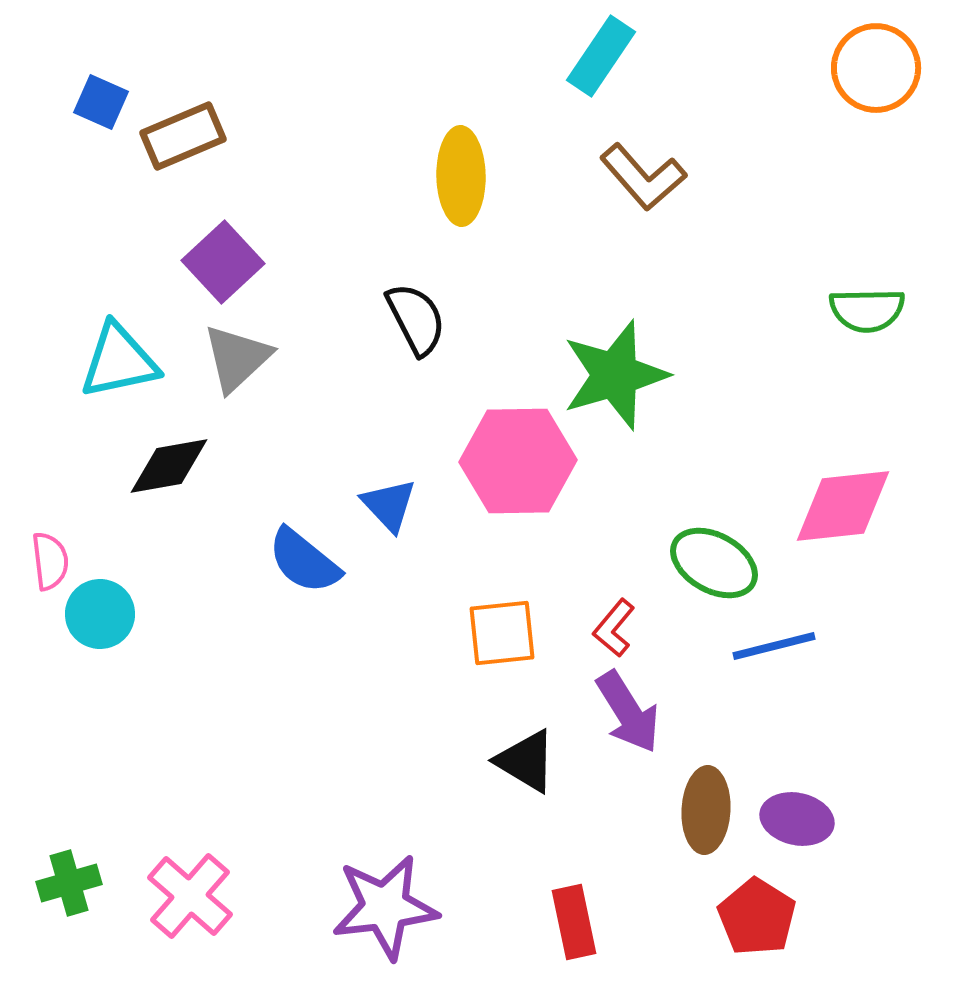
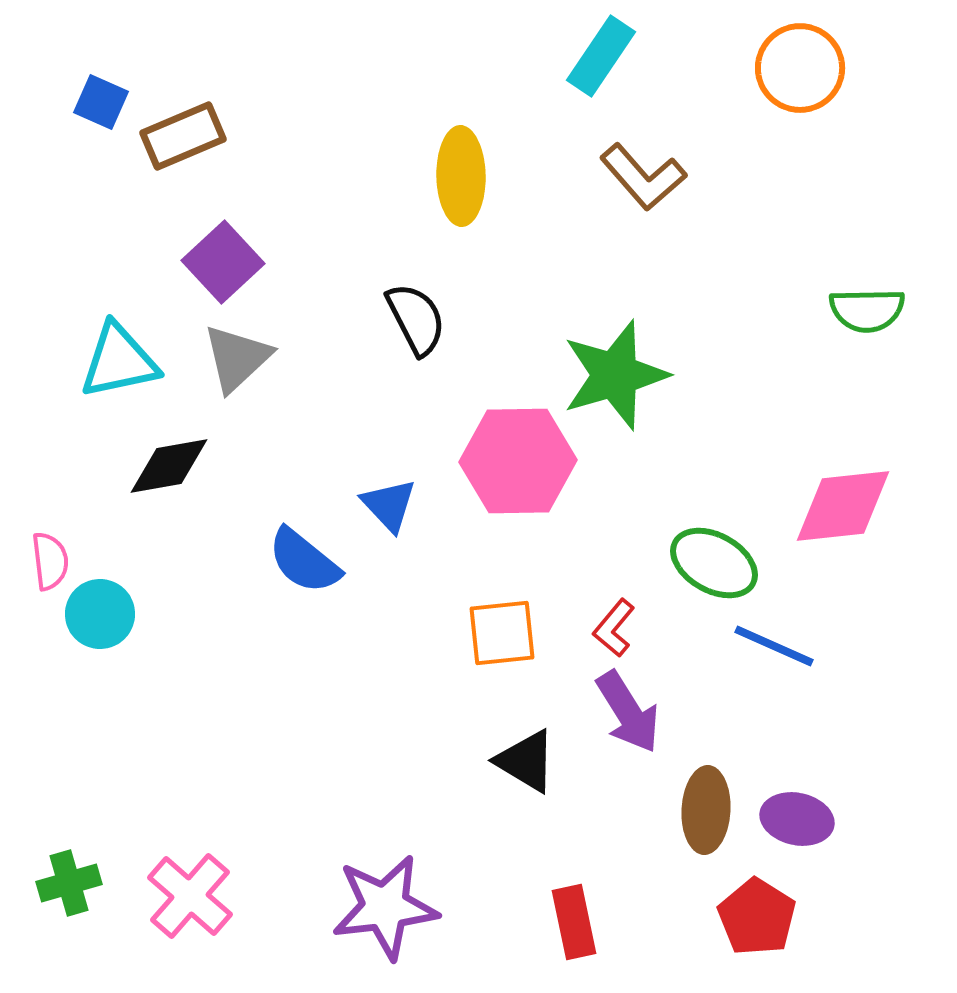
orange circle: moved 76 px left
blue line: rotated 38 degrees clockwise
